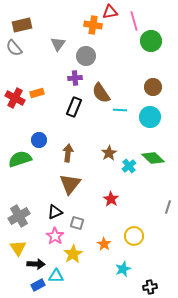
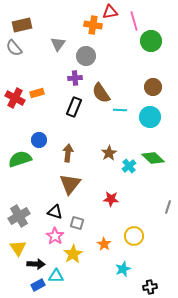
red star: rotated 28 degrees counterclockwise
black triangle: rotated 42 degrees clockwise
